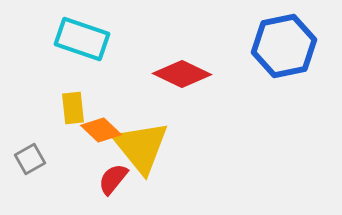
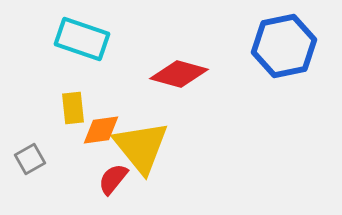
red diamond: moved 3 px left; rotated 10 degrees counterclockwise
orange diamond: rotated 51 degrees counterclockwise
